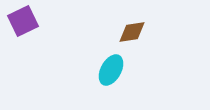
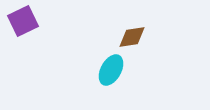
brown diamond: moved 5 px down
